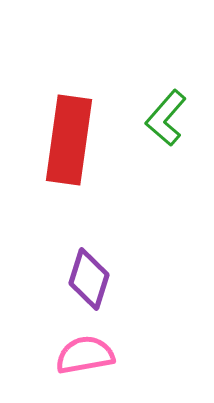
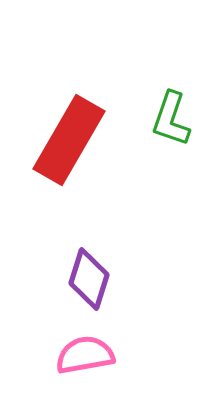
green L-shape: moved 5 px right, 1 px down; rotated 22 degrees counterclockwise
red rectangle: rotated 22 degrees clockwise
